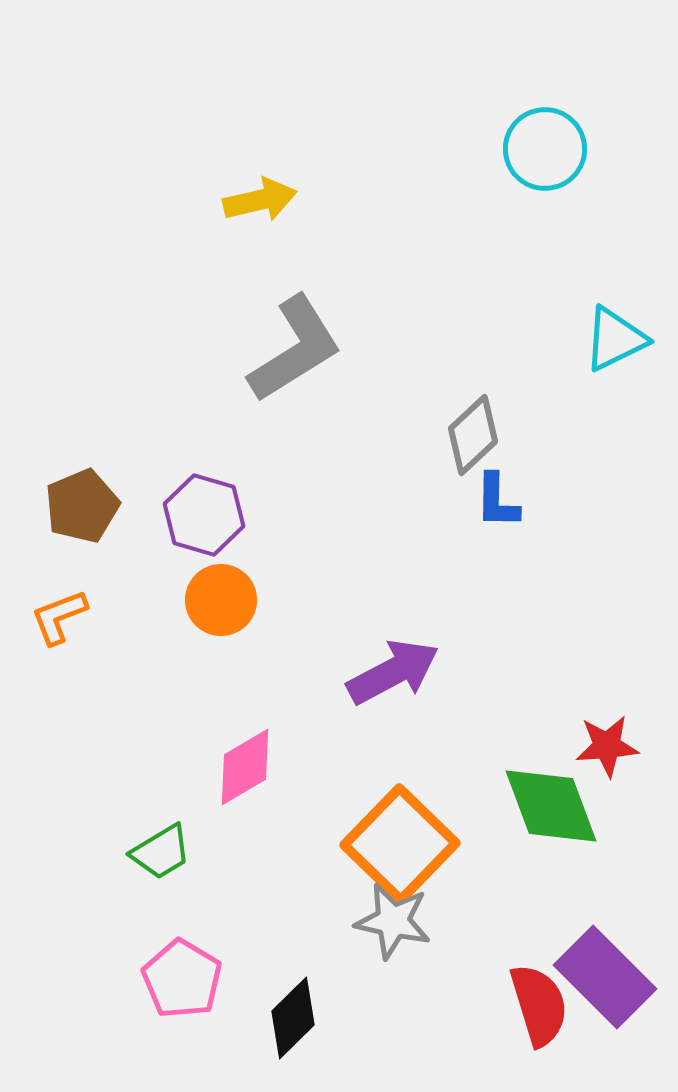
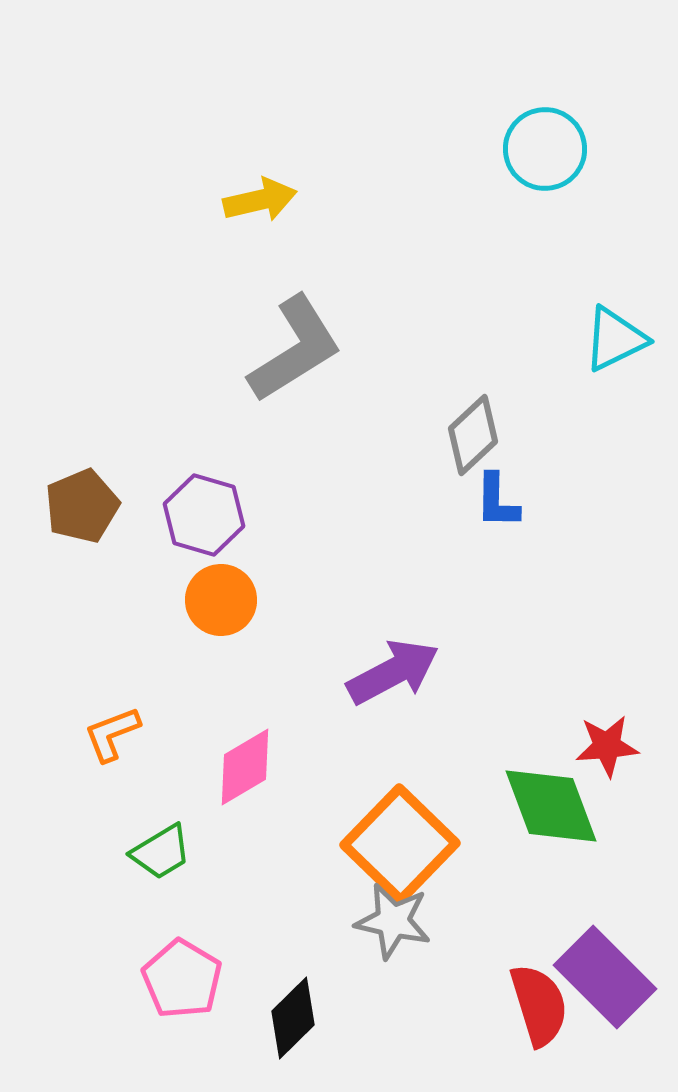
orange L-shape: moved 53 px right, 117 px down
